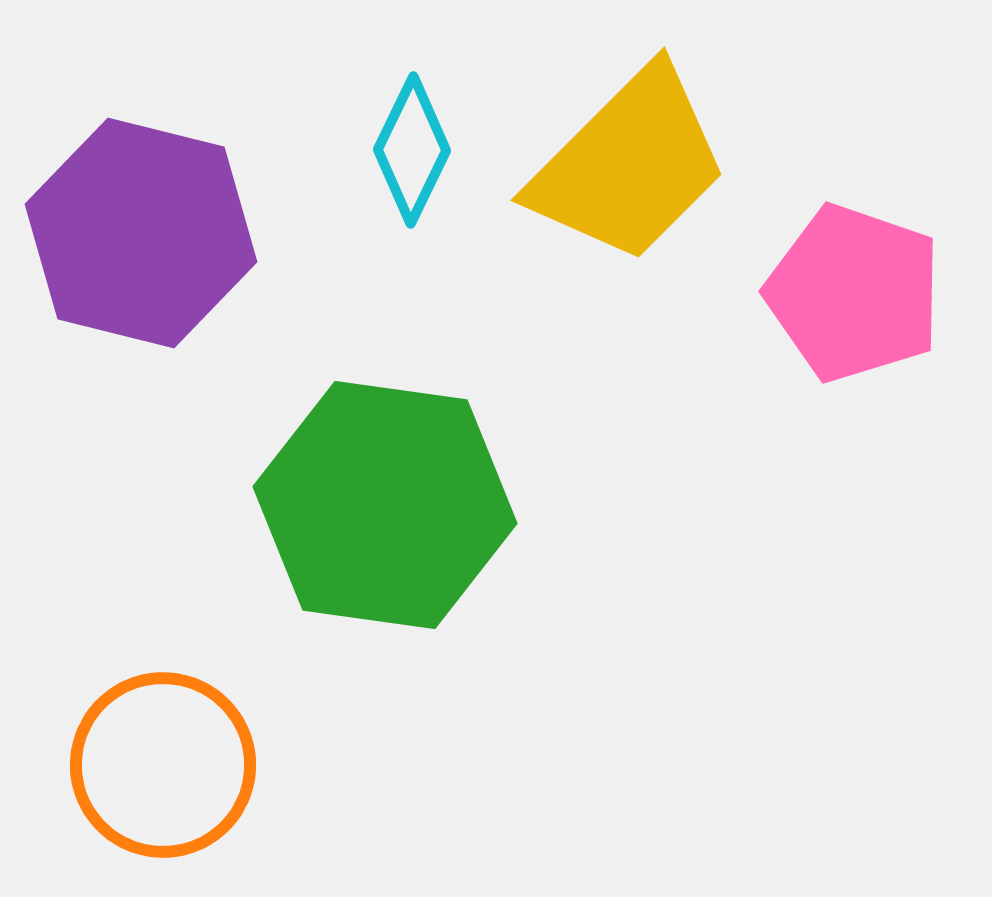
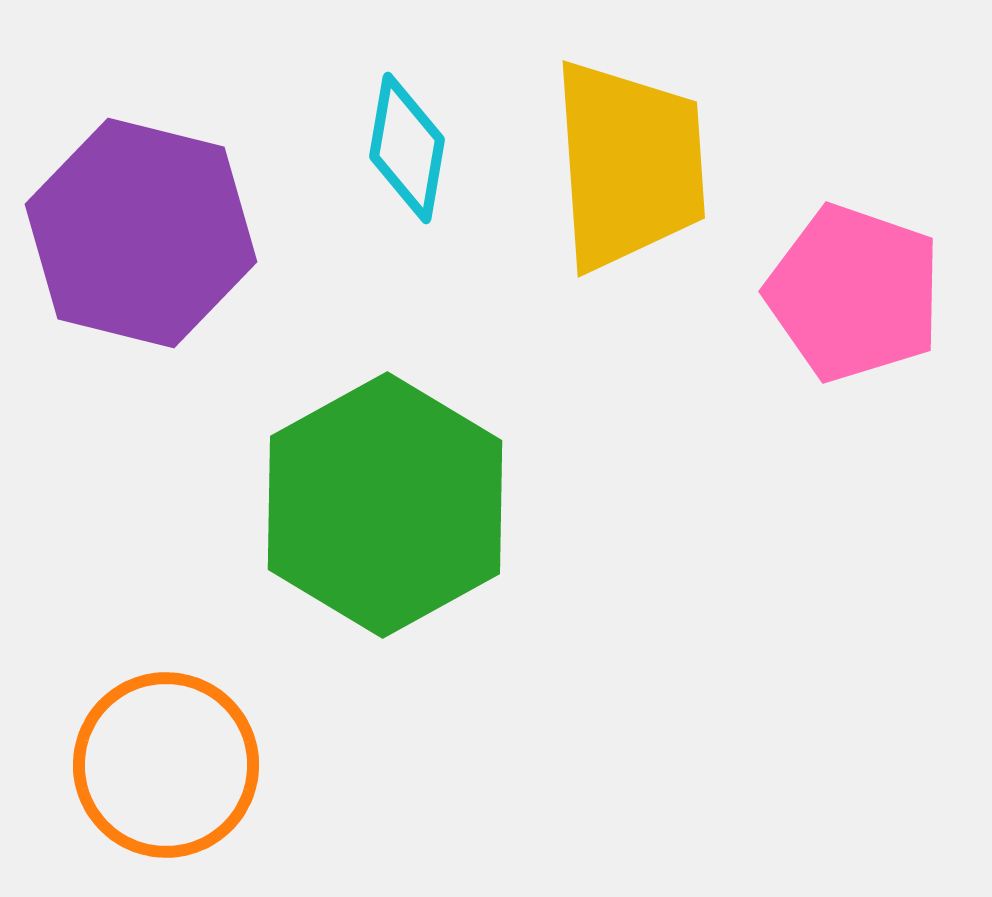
cyan diamond: moved 5 px left, 2 px up; rotated 16 degrees counterclockwise
yellow trapezoid: rotated 49 degrees counterclockwise
green hexagon: rotated 23 degrees clockwise
orange circle: moved 3 px right
